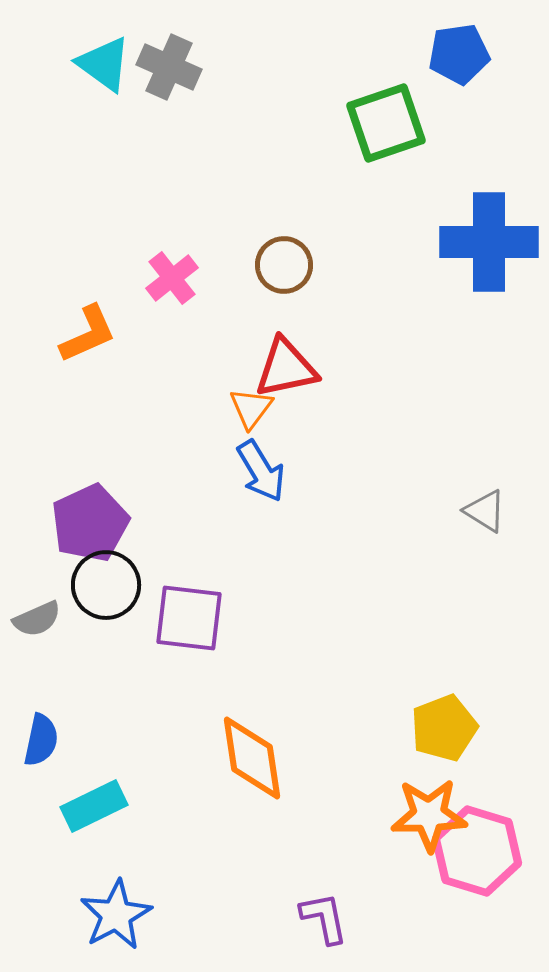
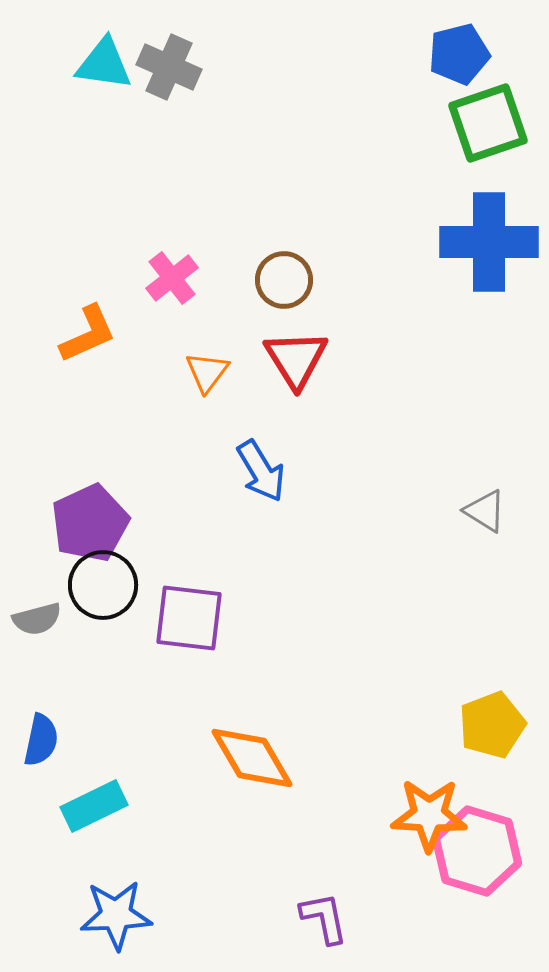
blue pentagon: rotated 6 degrees counterclockwise
cyan triangle: rotated 28 degrees counterclockwise
green square: moved 102 px right
brown circle: moved 15 px down
red triangle: moved 10 px right, 9 px up; rotated 50 degrees counterclockwise
orange triangle: moved 44 px left, 36 px up
black circle: moved 3 px left
gray semicircle: rotated 9 degrees clockwise
yellow pentagon: moved 48 px right, 3 px up
orange diamond: rotated 22 degrees counterclockwise
orange star: rotated 4 degrees clockwise
blue star: rotated 26 degrees clockwise
